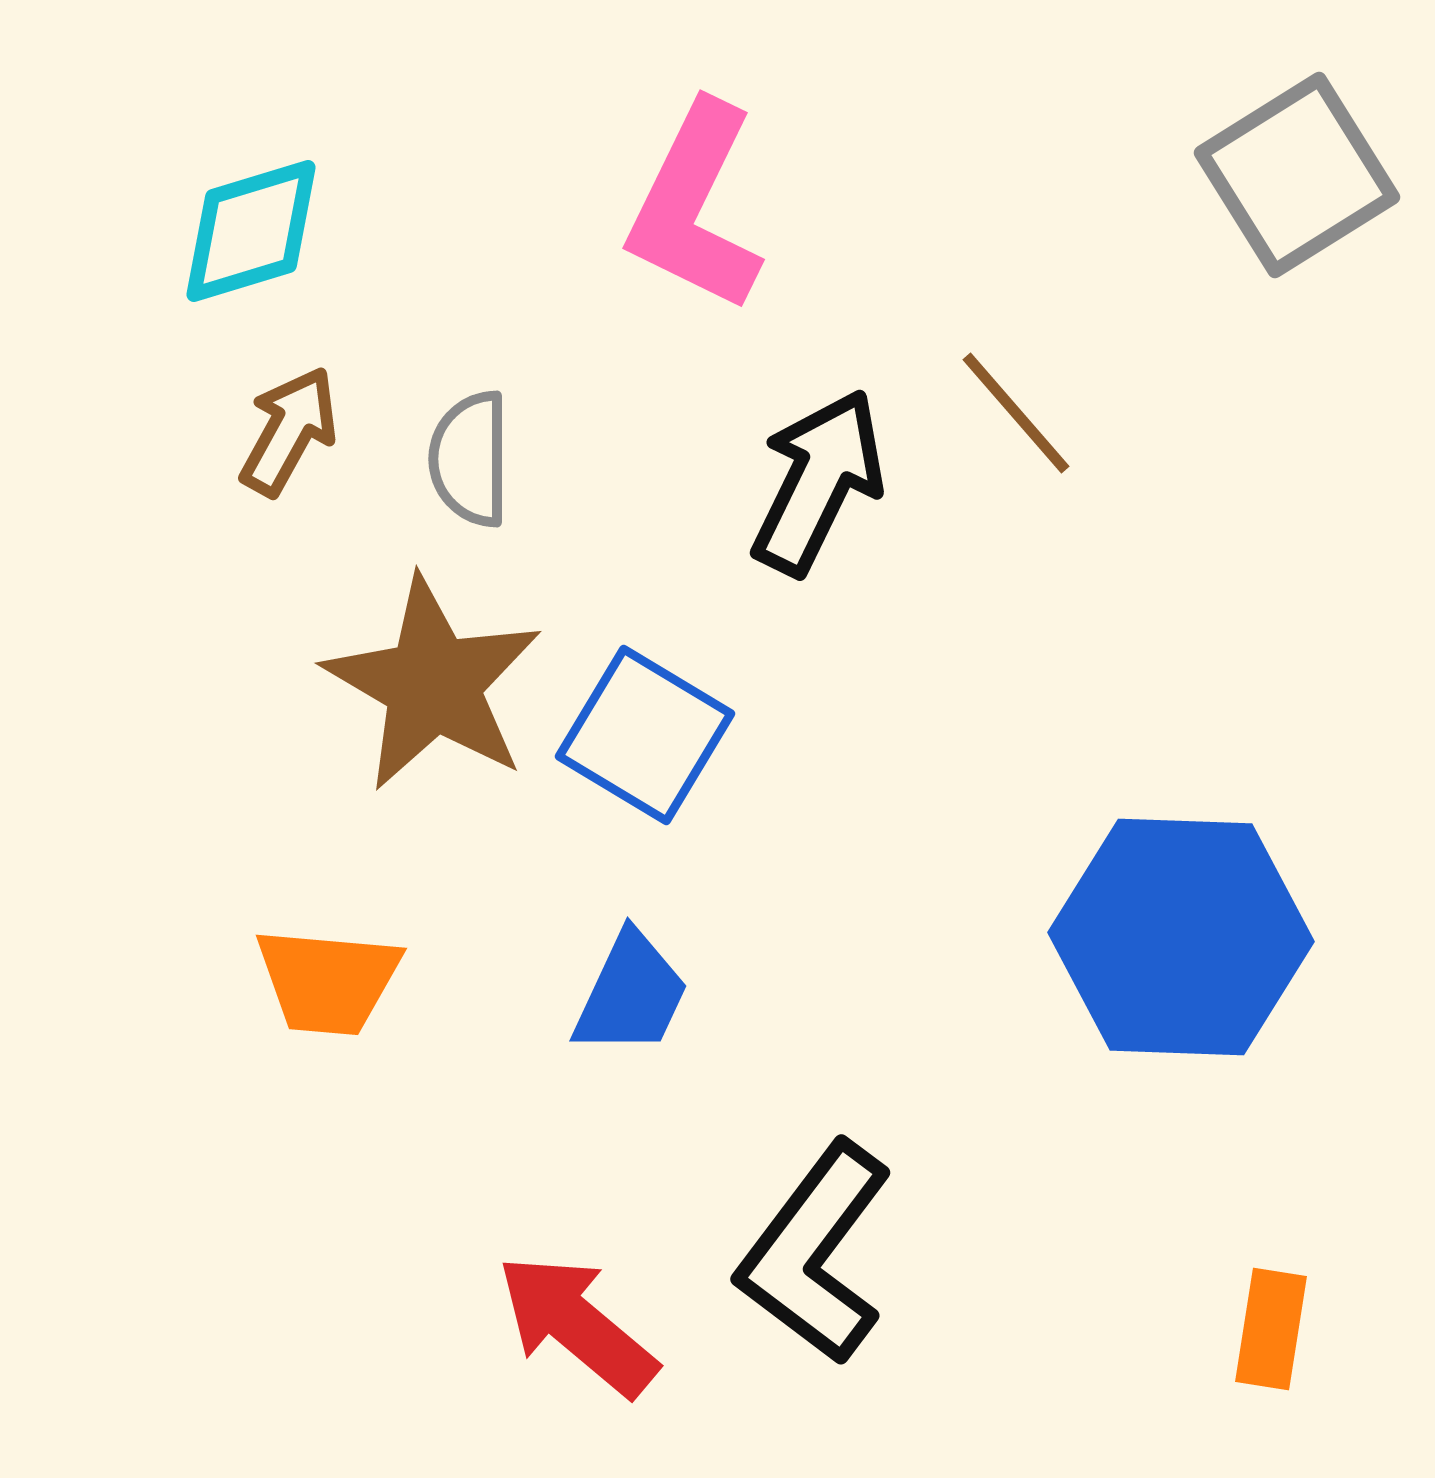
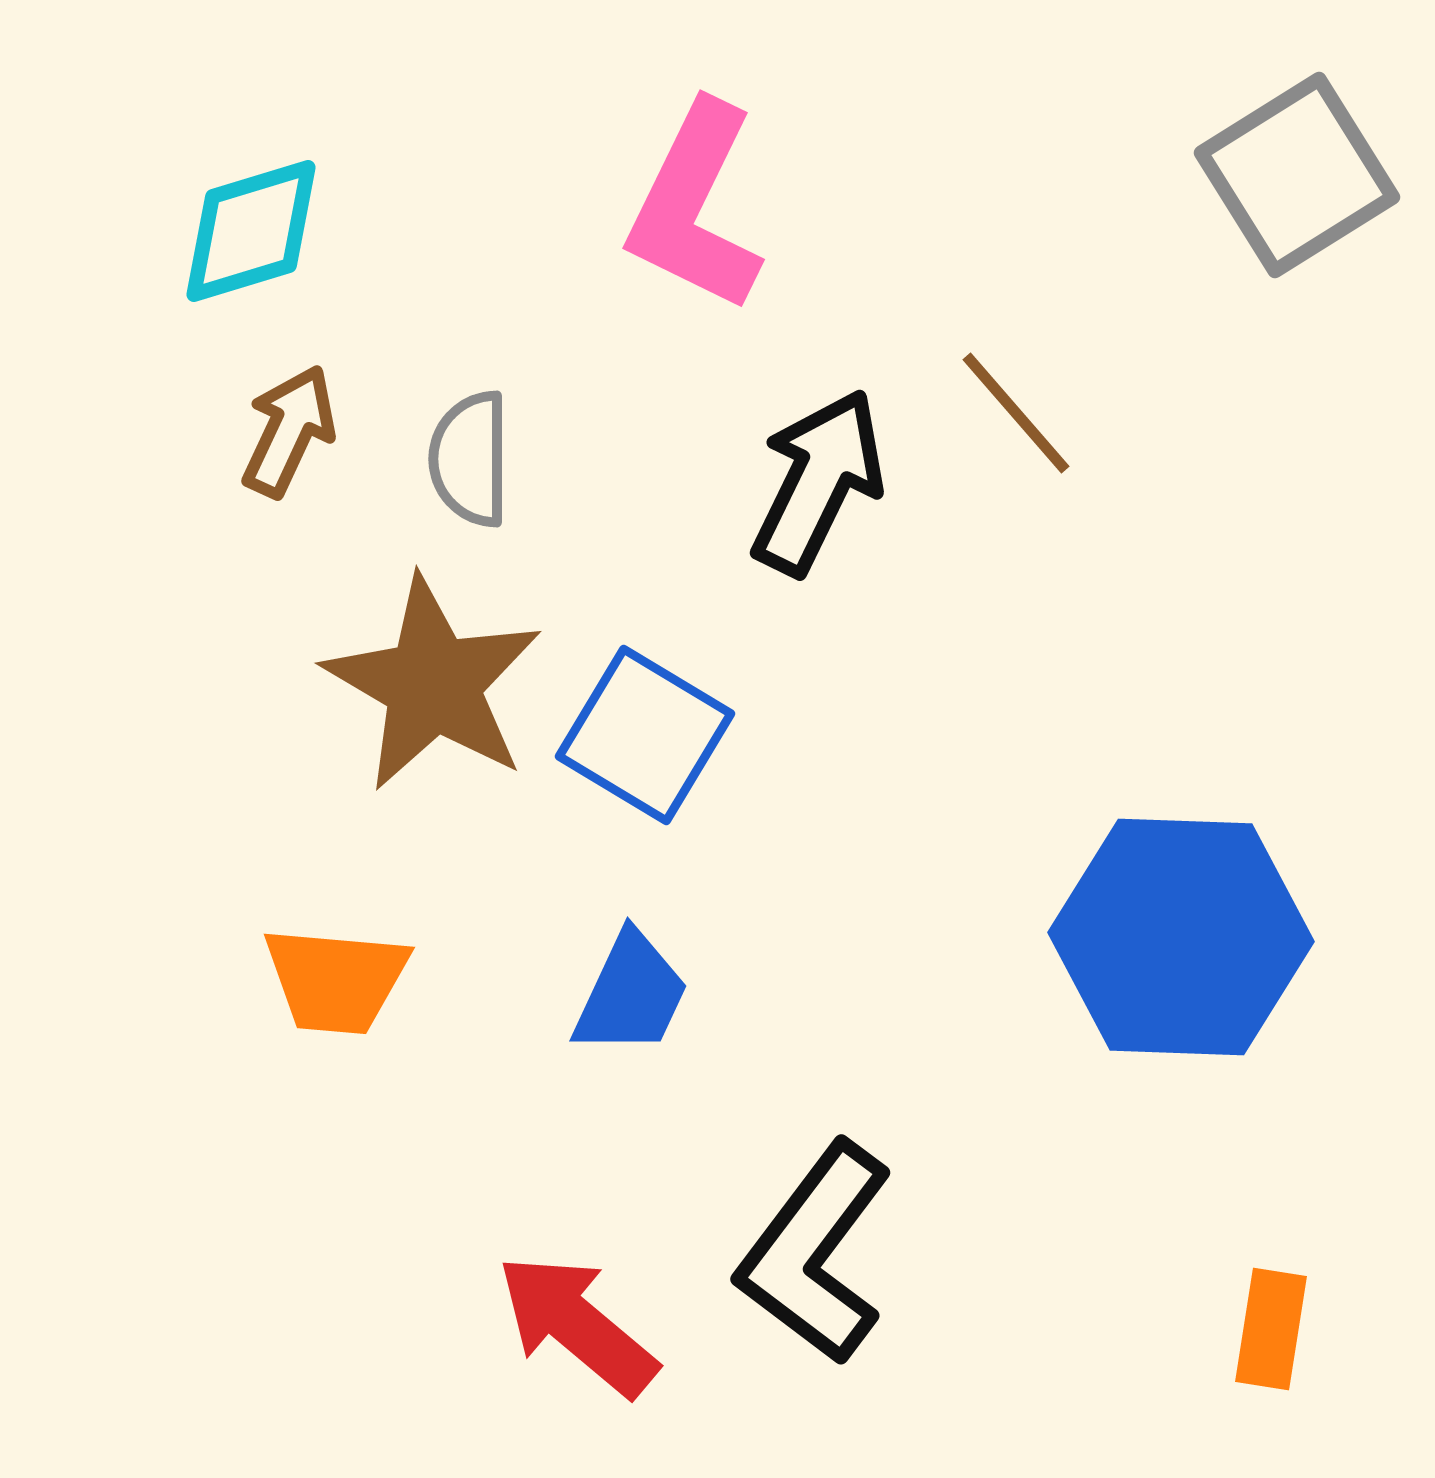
brown arrow: rotated 4 degrees counterclockwise
orange trapezoid: moved 8 px right, 1 px up
